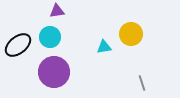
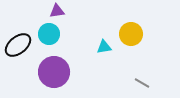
cyan circle: moved 1 px left, 3 px up
gray line: rotated 42 degrees counterclockwise
